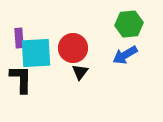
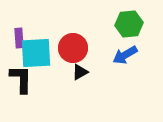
black triangle: rotated 24 degrees clockwise
